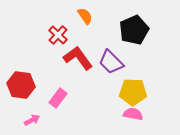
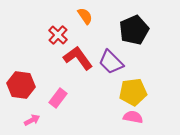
yellow pentagon: rotated 8 degrees counterclockwise
pink semicircle: moved 3 px down
